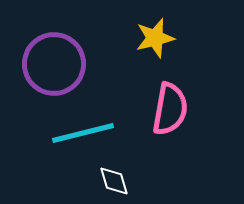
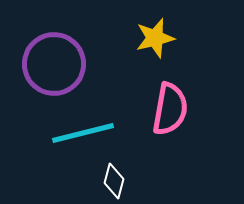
white diamond: rotated 32 degrees clockwise
